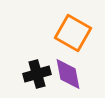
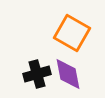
orange square: moved 1 px left
